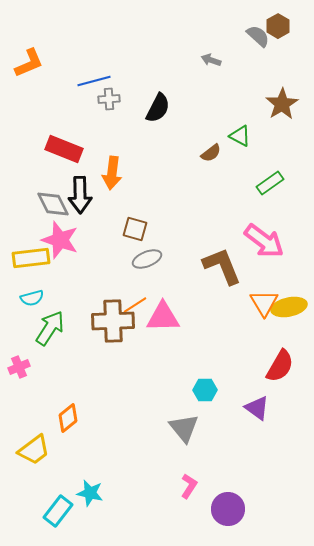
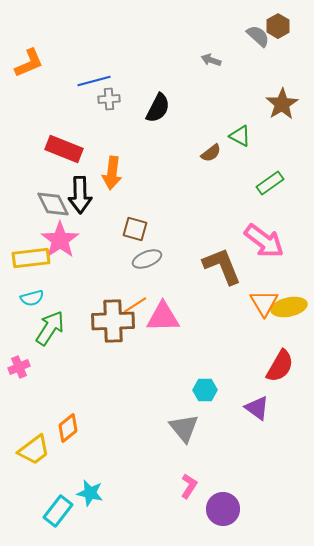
pink star: rotated 18 degrees clockwise
orange diamond: moved 10 px down
purple circle: moved 5 px left
